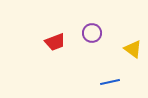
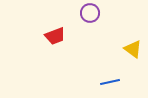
purple circle: moved 2 px left, 20 px up
red trapezoid: moved 6 px up
